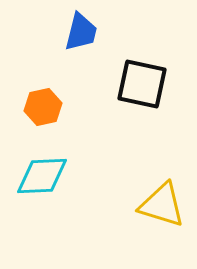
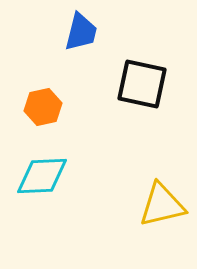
yellow triangle: rotated 30 degrees counterclockwise
